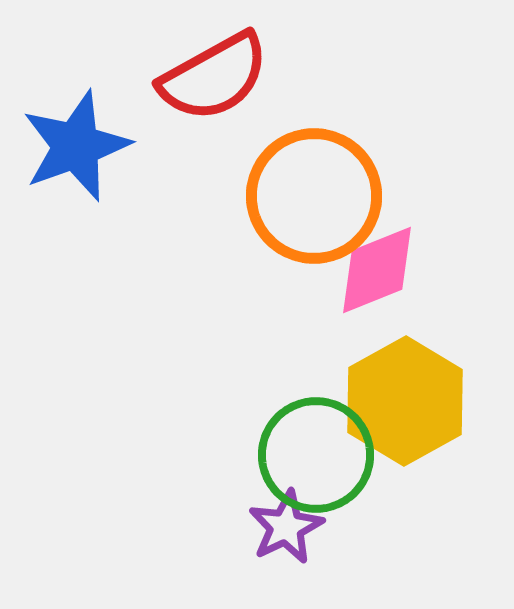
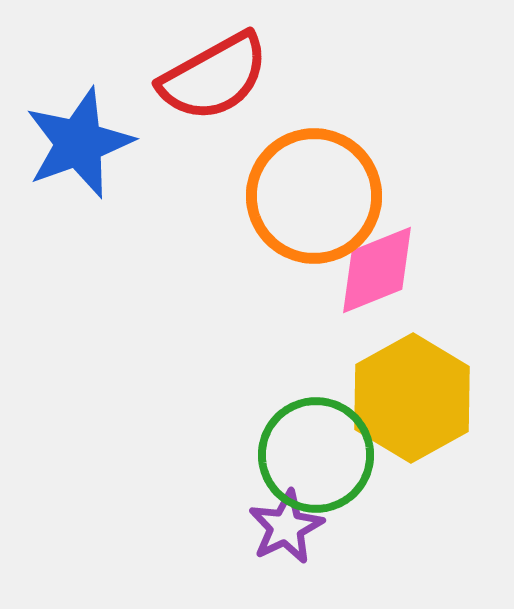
blue star: moved 3 px right, 3 px up
yellow hexagon: moved 7 px right, 3 px up
